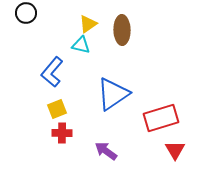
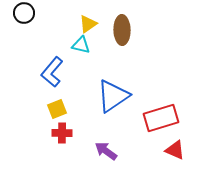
black circle: moved 2 px left
blue triangle: moved 2 px down
red triangle: rotated 35 degrees counterclockwise
